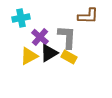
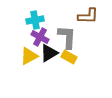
cyan cross: moved 14 px right, 2 px down
purple cross: rotated 12 degrees counterclockwise
